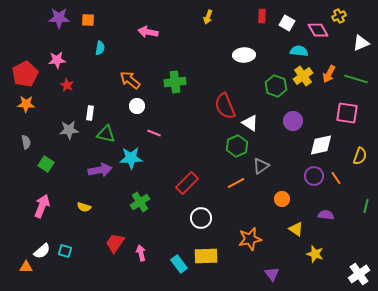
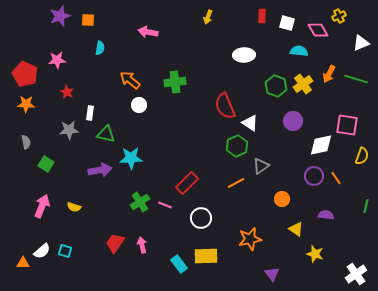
purple star at (59, 18): moved 1 px right, 2 px up; rotated 20 degrees counterclockwise
white square at (287, 23): rotated 14 degrees counterclockwise
red pentagon at (25, 74): rotated 20 degrees counterclockwise
yellow cross at (303, 76): moved 8 px down
red star at (67, 85): moved 7 px down
white circle at (137, 106): moved 2 px right, 1 px up
pink square at (347, 113): moved 12 px down
pink line at (154, 133): moved 11 px right, 72 px down
yellow semicircle at (360, 156): moved 2 px right
yellow semicircle at (84, 207): moved 10 px left
pink arrow at (141, 253): moved 1 px right, 8 px up
orange triangle at (26, 267): moved 3 px left, 4 px up
white cross at (359, 274): moved 3 px left
